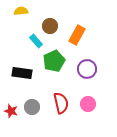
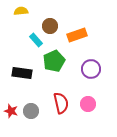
orange rectangle: rotated 42 degrees clockwise
cyan rectangle: moved 1 px up
purple circle: moved 4 px right
gray circle: moved 1 px left, 4 px down
